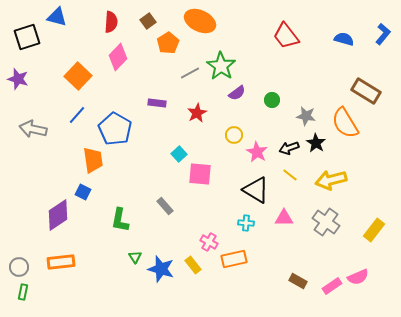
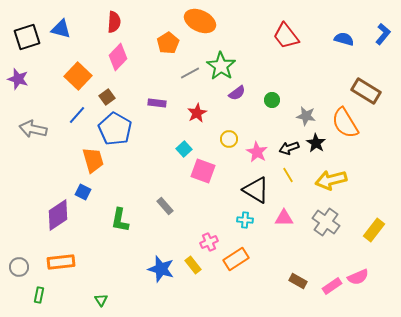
blue triangle at (57, 17): moved 4 px right, 12 px down
brown square at (148, 21): moved 41 px left, 76 px down
red semicircle at (111, 22): moved 3 px right
yellow circle at (234, 135): moved 5 px left, 4 px down
cyan square at (179, 154): moved 5 px right, 5 px up
orange trapezoid at (93, 160): rotated 8 degrees counterclockwise
pink square at (200, 174): moved 3 px right, 3 px up; rotated 15 degrees clockwise
yellow line at (290, 175): moved 2 px left; rotated 21 degrees clockwise
cyan cross at (246, 223): moved 1 px left, 3 px up
pink cross at (209, 242): rotated 36 degrees clockwise
green triangle at (135, 257): moved 34 px left, 43 px down
orange rectangle at (234, 259): moved 2 px right; rotated 20 degrees counterclockwise
green rectangle at (23, 292): moved 16 px right, 3 px down
